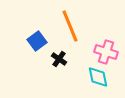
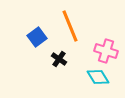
blue square: moved 4 px up
pink cross: moved 1 px up
cyan diamond: rotated 20 degrees counterclockwise
